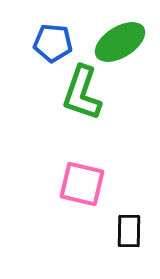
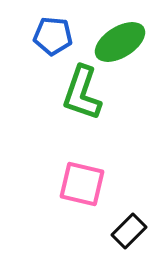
blue pentagon: moved 7 px up
black rectangle: rotated 44 degrees clockwise
